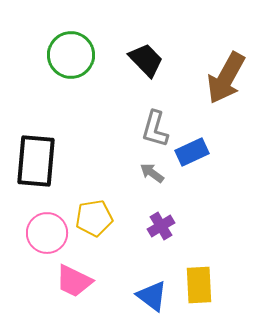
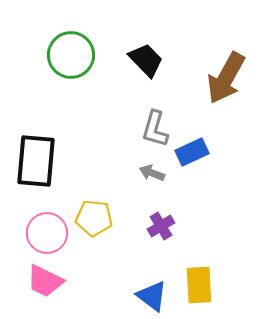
gray arrow: rotated 15 degrees counterclockwise
yellow pentagon: rotated 15 degrees clockwise
pink trapezoid: moved 29 px left
